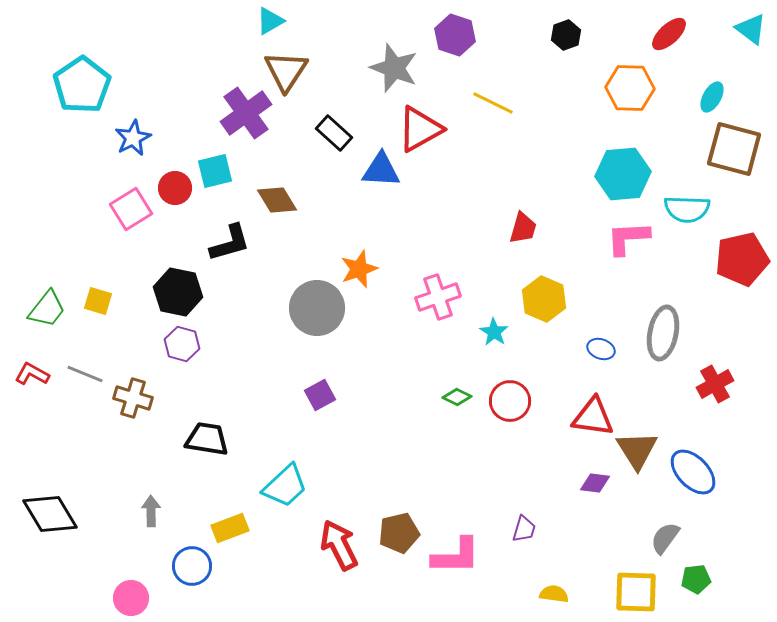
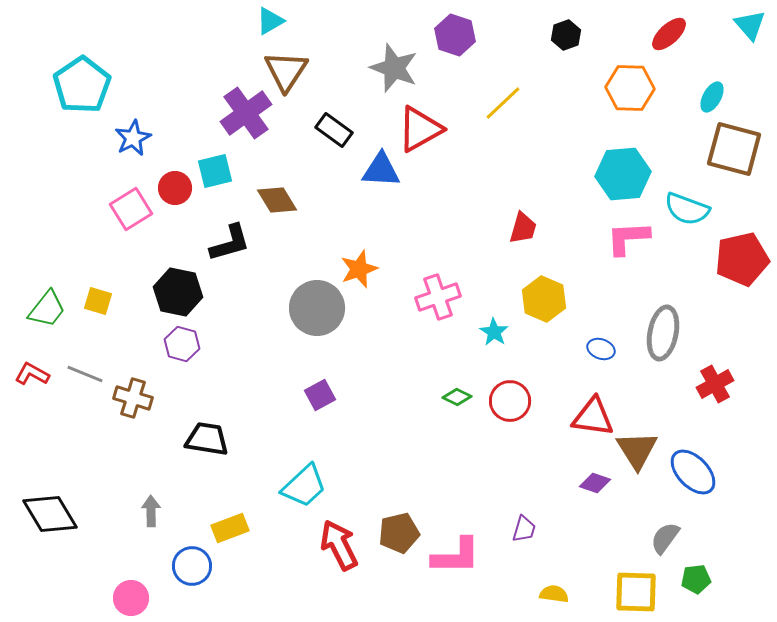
cyan triangle at (751, 29): moved 1 px left, 4 px up; rotated 12 degrees clockwise
yellow line at (493, 103): moved 10 px right; rotated 69 degrees counterclockwise
black rectangle at (334, 133): moved 3 px up; rotated 6 degrees counterclockwise
cyan semicircle at (687, 209): rotated 18 degrees clockwise
purple diamond at (595, 483): rotated 12 degrees clockwise
cyan trapezoid at (285, 486): moved 19 px right
